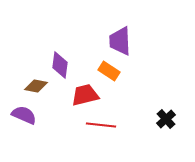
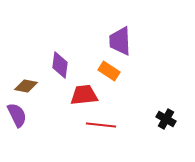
brown diamond: moved 10 px left
red trapezoid: moved 1 px left; rotated 8 degrees clockwise
purple semicircle: moved 7 px left; rotated 40 degrees clockwise
black cross: rotated 18 degrees counterclockwise
